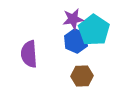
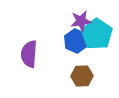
purple star: moved 8 px right, 2 px down
cyan pentagon: moved 3 px right, 4 px down
purple semicircle: rotated 8 degrees clockwise
